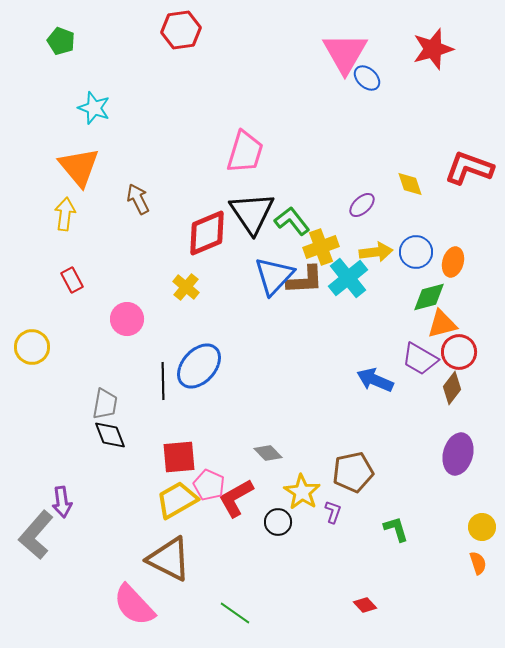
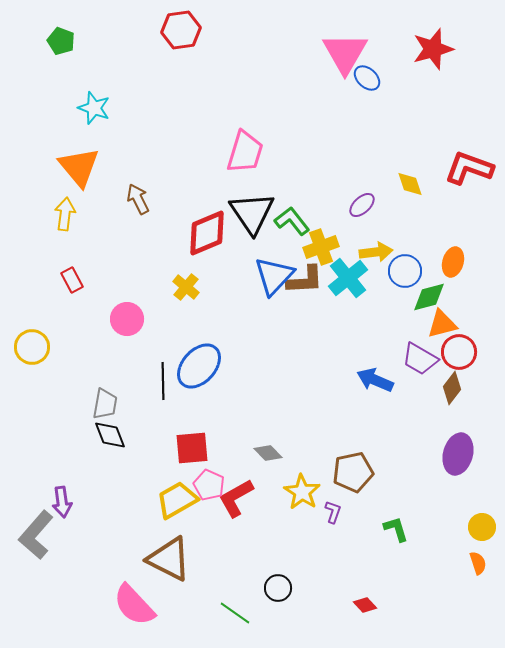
blue circle at (416, 252): moved 11 px left, 19 px down
red square at (179, 457): moved 13 px right, 9 px up
black circle at (278, 522): moved 66 px down
